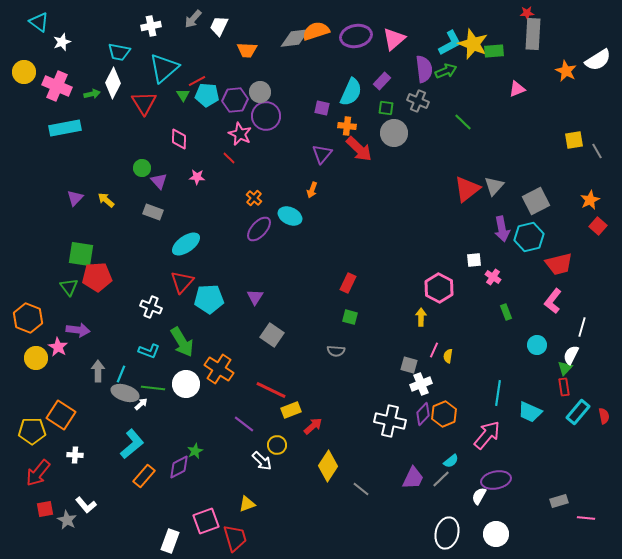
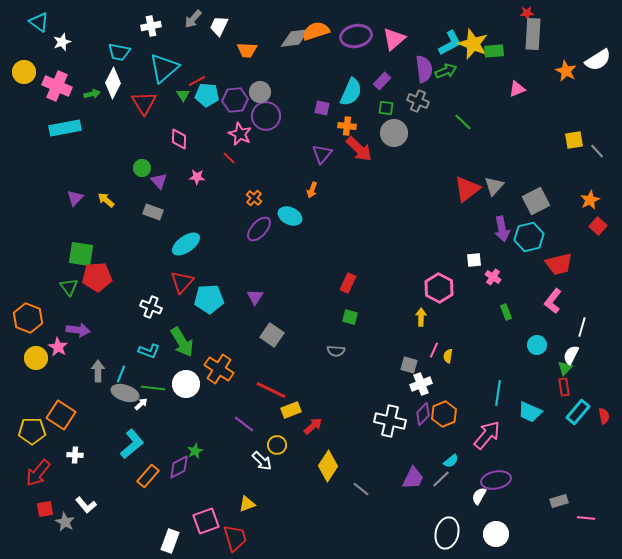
gray line at (597, 151): rotated 14 degrees counterclockwise
orange rectangle at (144, 476): moved 4 px right
gray star at (67, 520): moved 2 px left, 2 px down
